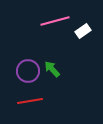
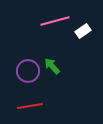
green arrow: moved 3 px up
red line: moved 5 px down
